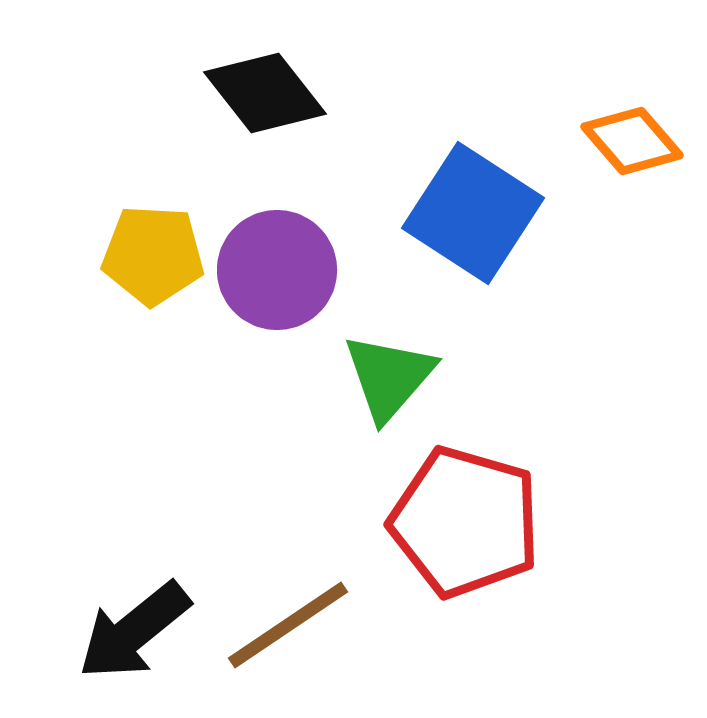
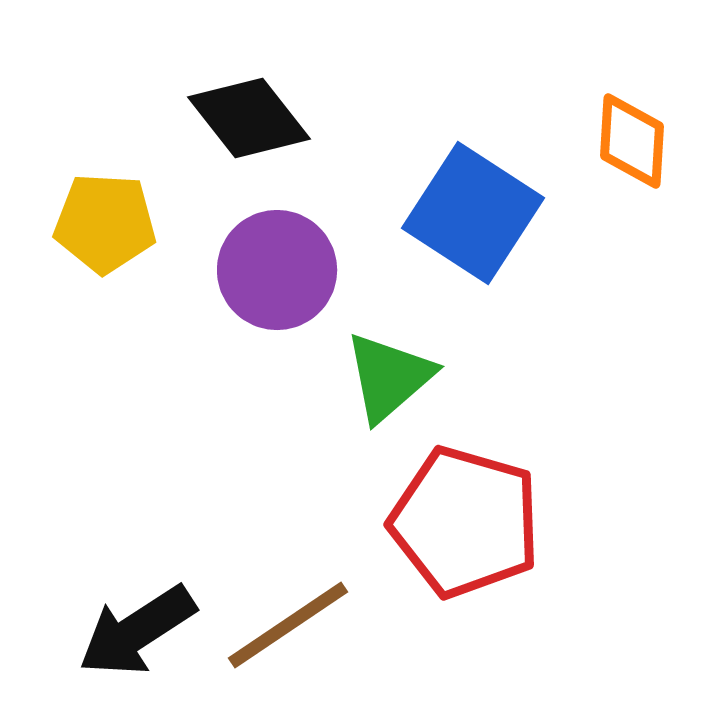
black diamond: moved 16 px left, 25 px down
orange diamond: rotated 44 degrees clockwise
yellow pentagon: moved 48 px left, 32 px up
green triangle: rotated 8 degrees clockwise
black arrow: moved 3 px right; rotated 6 degrees clockwise
